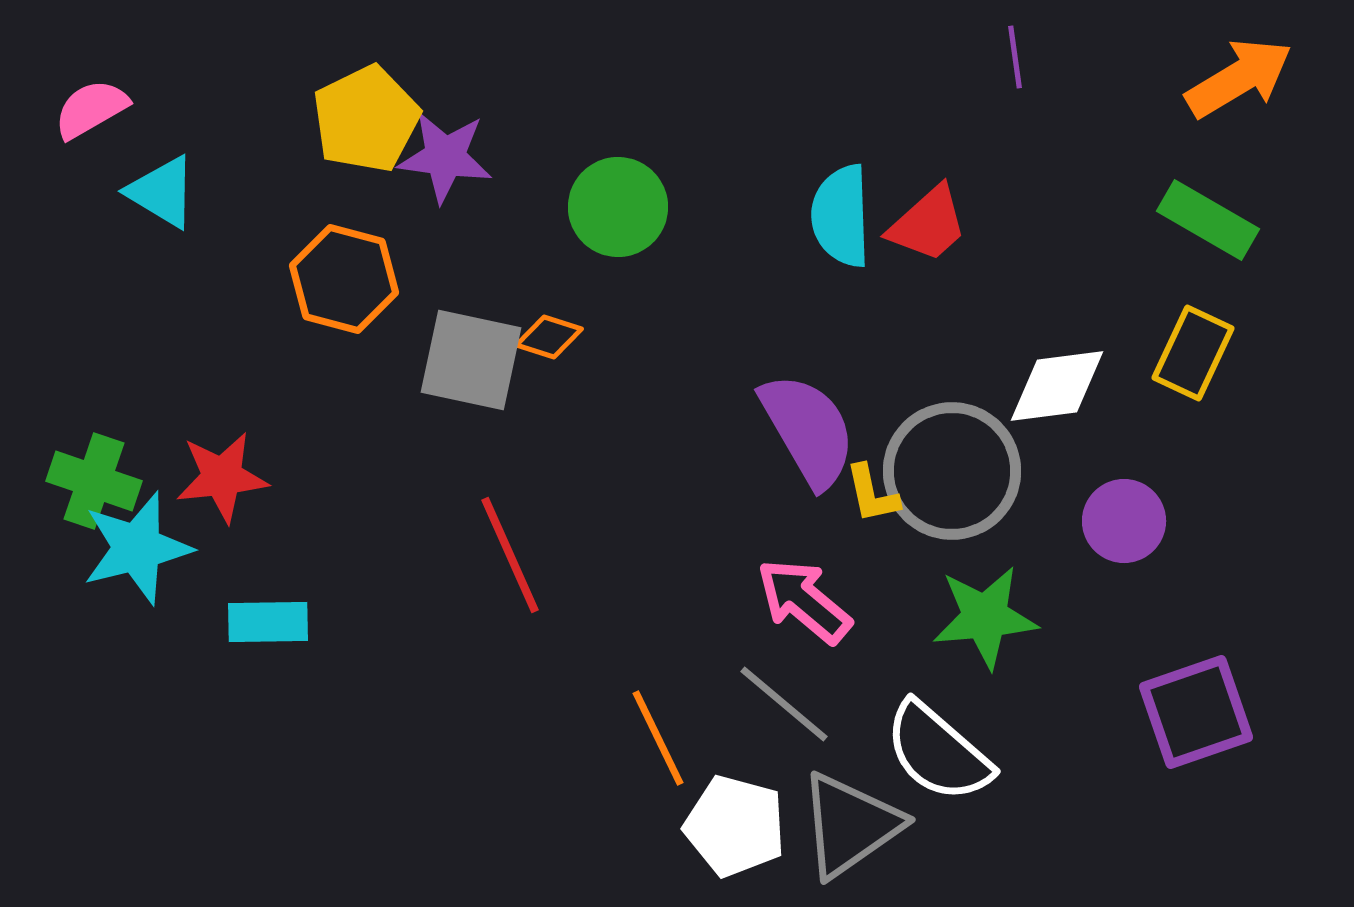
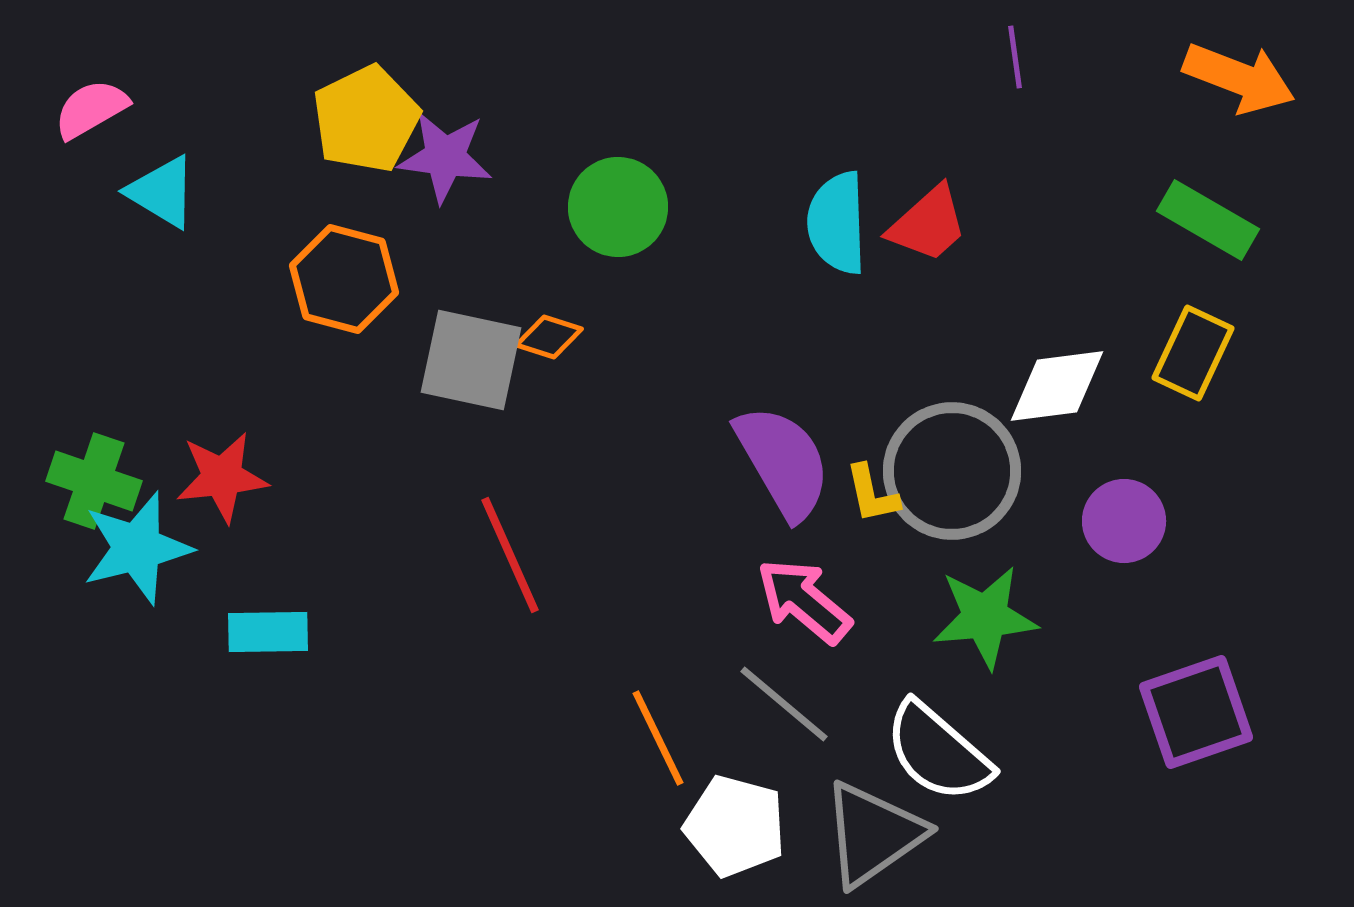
orange arrow: rotated 52 degrees clockwise
cyan semicircle: moved 4 px left, 7 px down
purple semicircle: moved 25 px left, 32 px down
cyan rectangle: moved 10 px down
gray triangle: moved 23 px right, 9 px down
